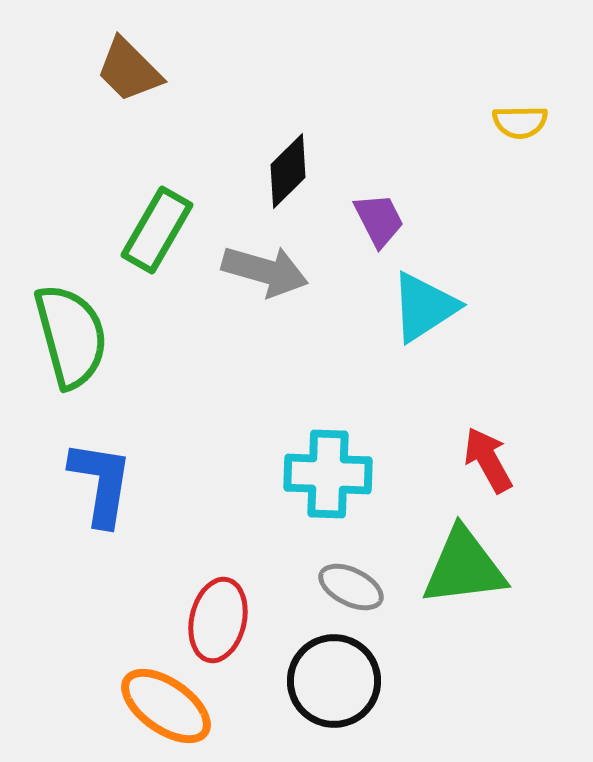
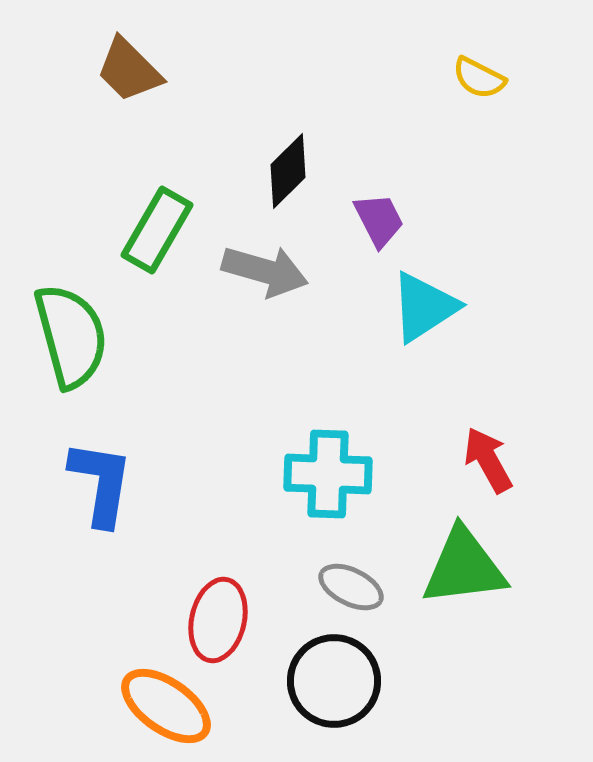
yellow semicircle: moved 41 px left, 44 px up; rotated 28 degrees clockwise
